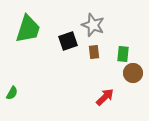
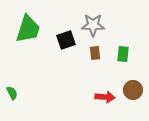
gray star: rotated 20 degrees counterclockwise
black square: moved 2 px left, 1 px up
brown rectangle: moved 1 px right, 1 px down
brown circle: moved 17 px down
green semicircle: rotated 56 degrees counterclockwise
red arrow: rotated 48 degrees clockwise
